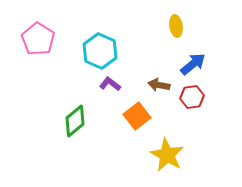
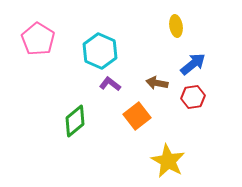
brown arrow: moved 2 px left, 2 px up
red hexagon: moved 1 px right
yellow star: moved 1 px right, 6 px down
